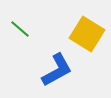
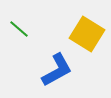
green line: moved 1 px left
